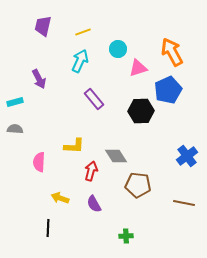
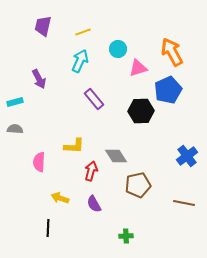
brown pentagon: rotated 20 degrees counterclockwise
